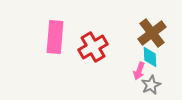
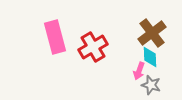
pink rectangle: rotated 20 degrees counterclockwise
gray star: rotated 30 degrees counterclockwise
